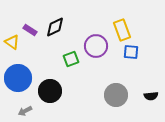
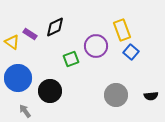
purple rectangle: moved 4 px down
blue square: rotated 35 degrees clockwise
gray arrow: rotated 80 degrees clockwise
